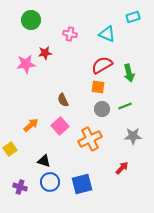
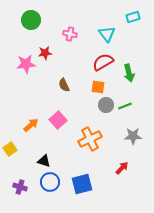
cyan triangle: rotated 30 degrees clockwise
red semicircle: moved 1 px right, 3 px up
brown semicircle: moved 1 px right, 15 px up
gray circle: moved 4 px right, 4 px up
pink square: moved 2 px left, 6 px up
